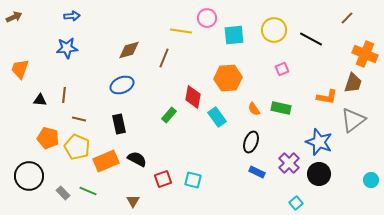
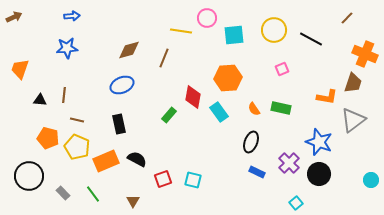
cyan rectangle at (217, 117): moved 2 px right, 5 px up
brown line at (79, 119): moved 2 px left, 1 px down
green line at (88, 191): moved 5 px right, 3 px down; rotated 30 degrees clockwise
